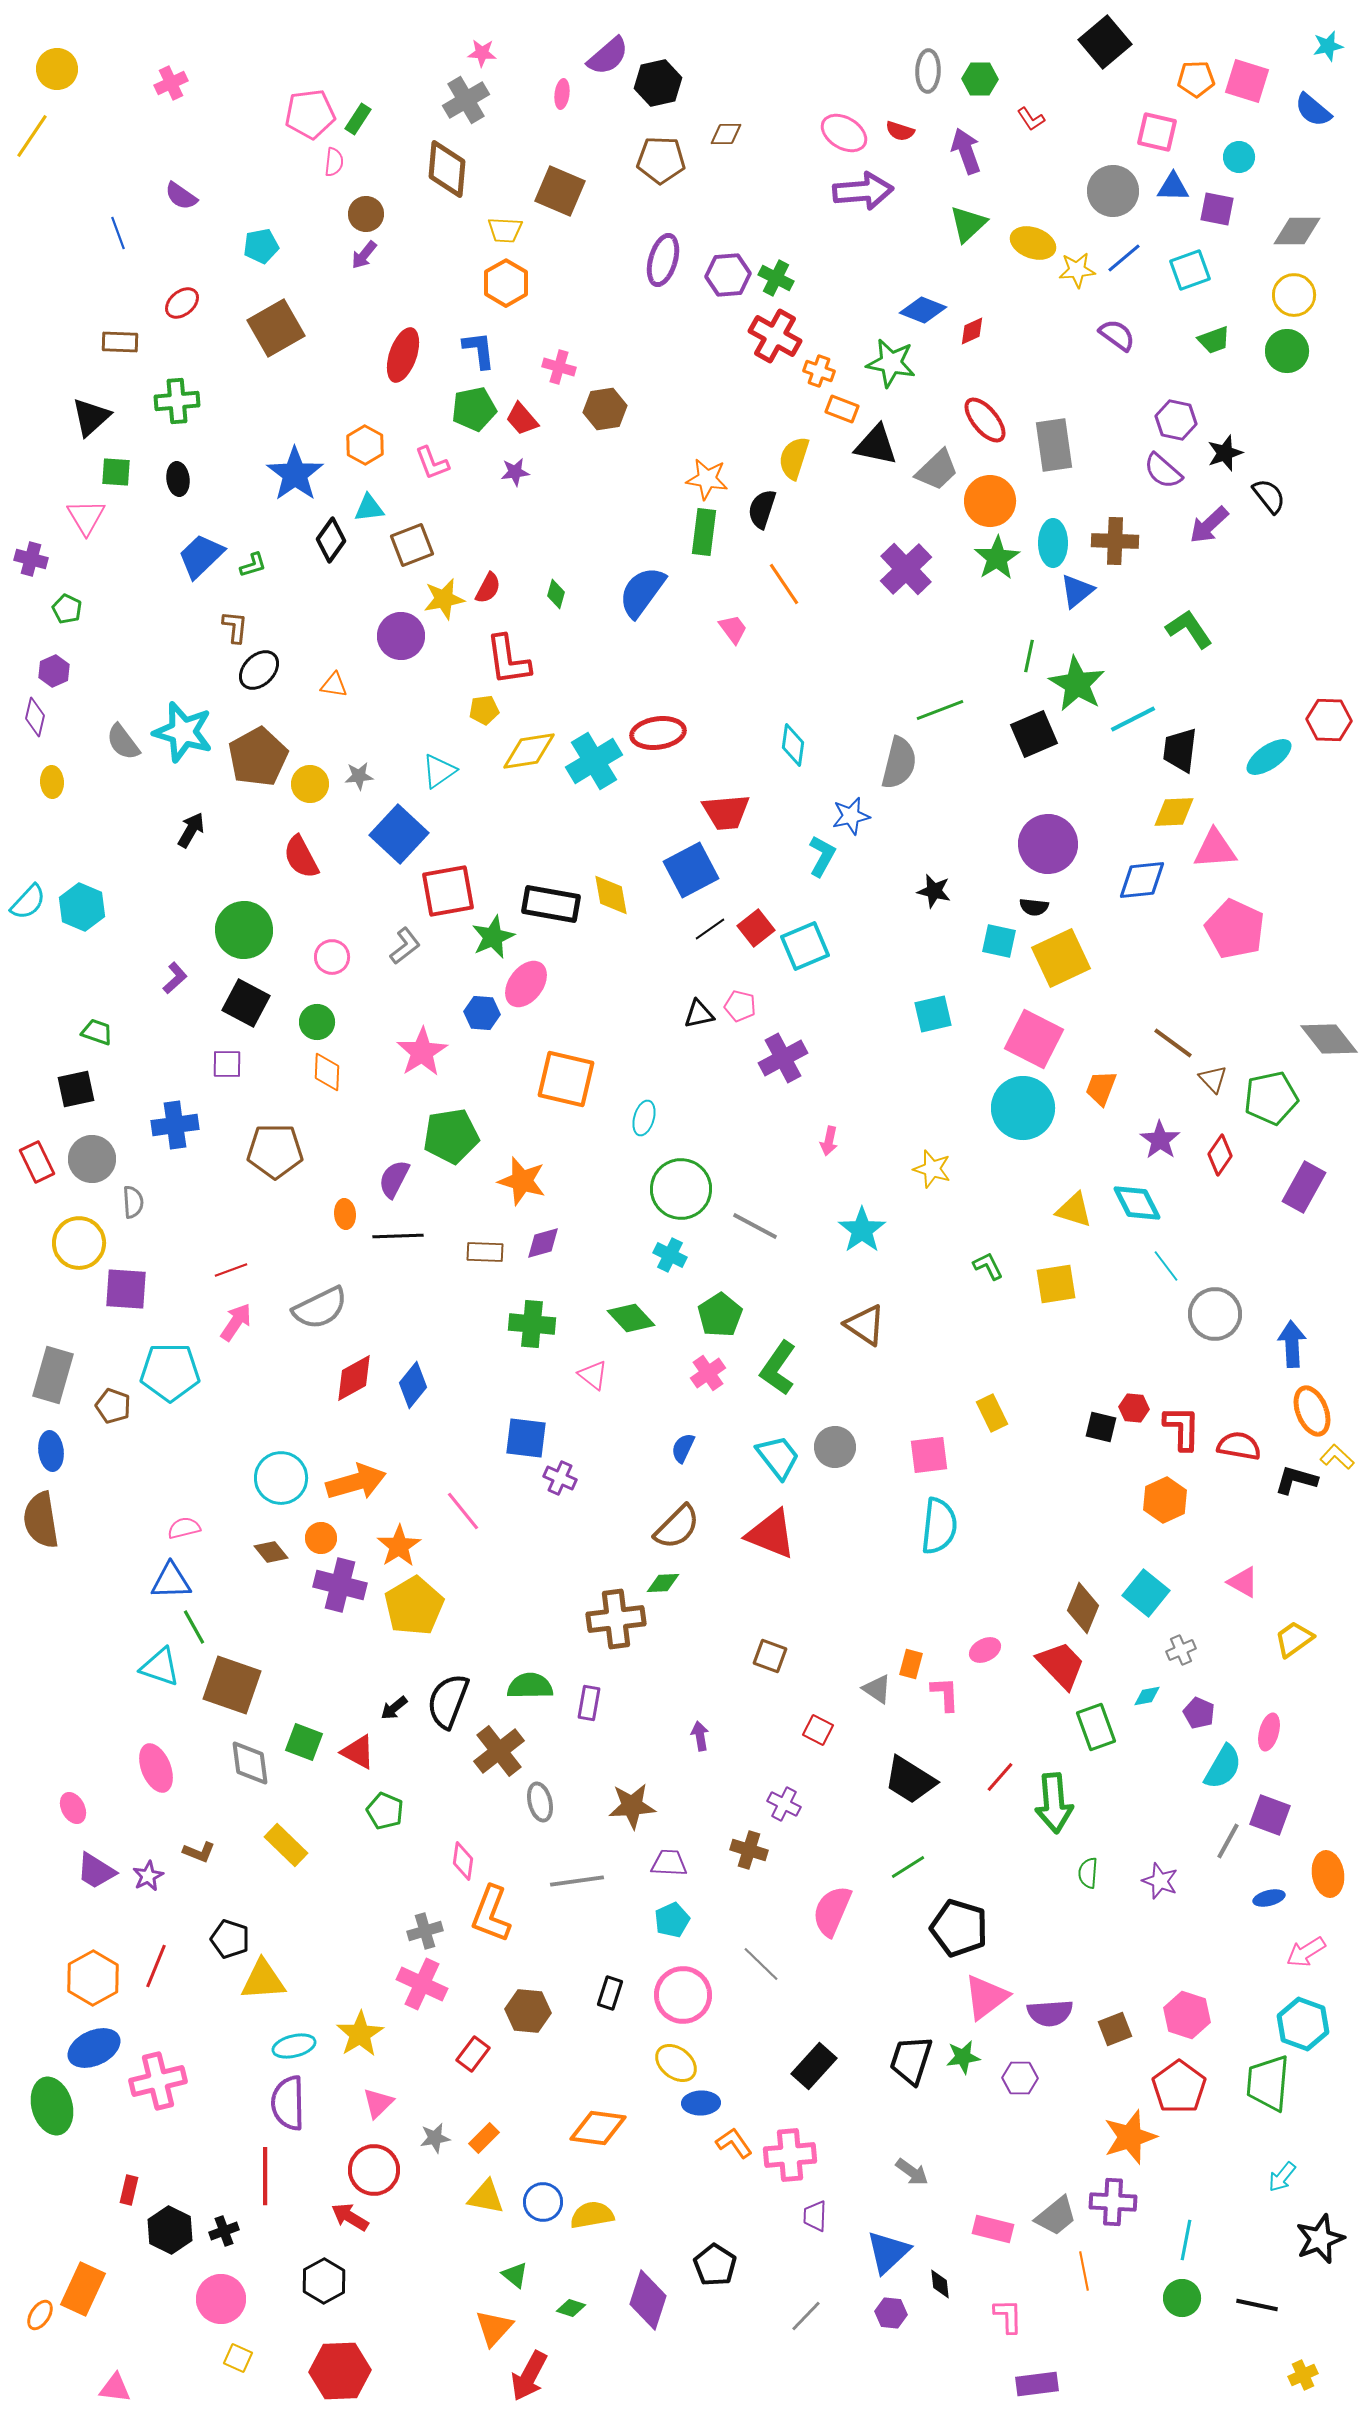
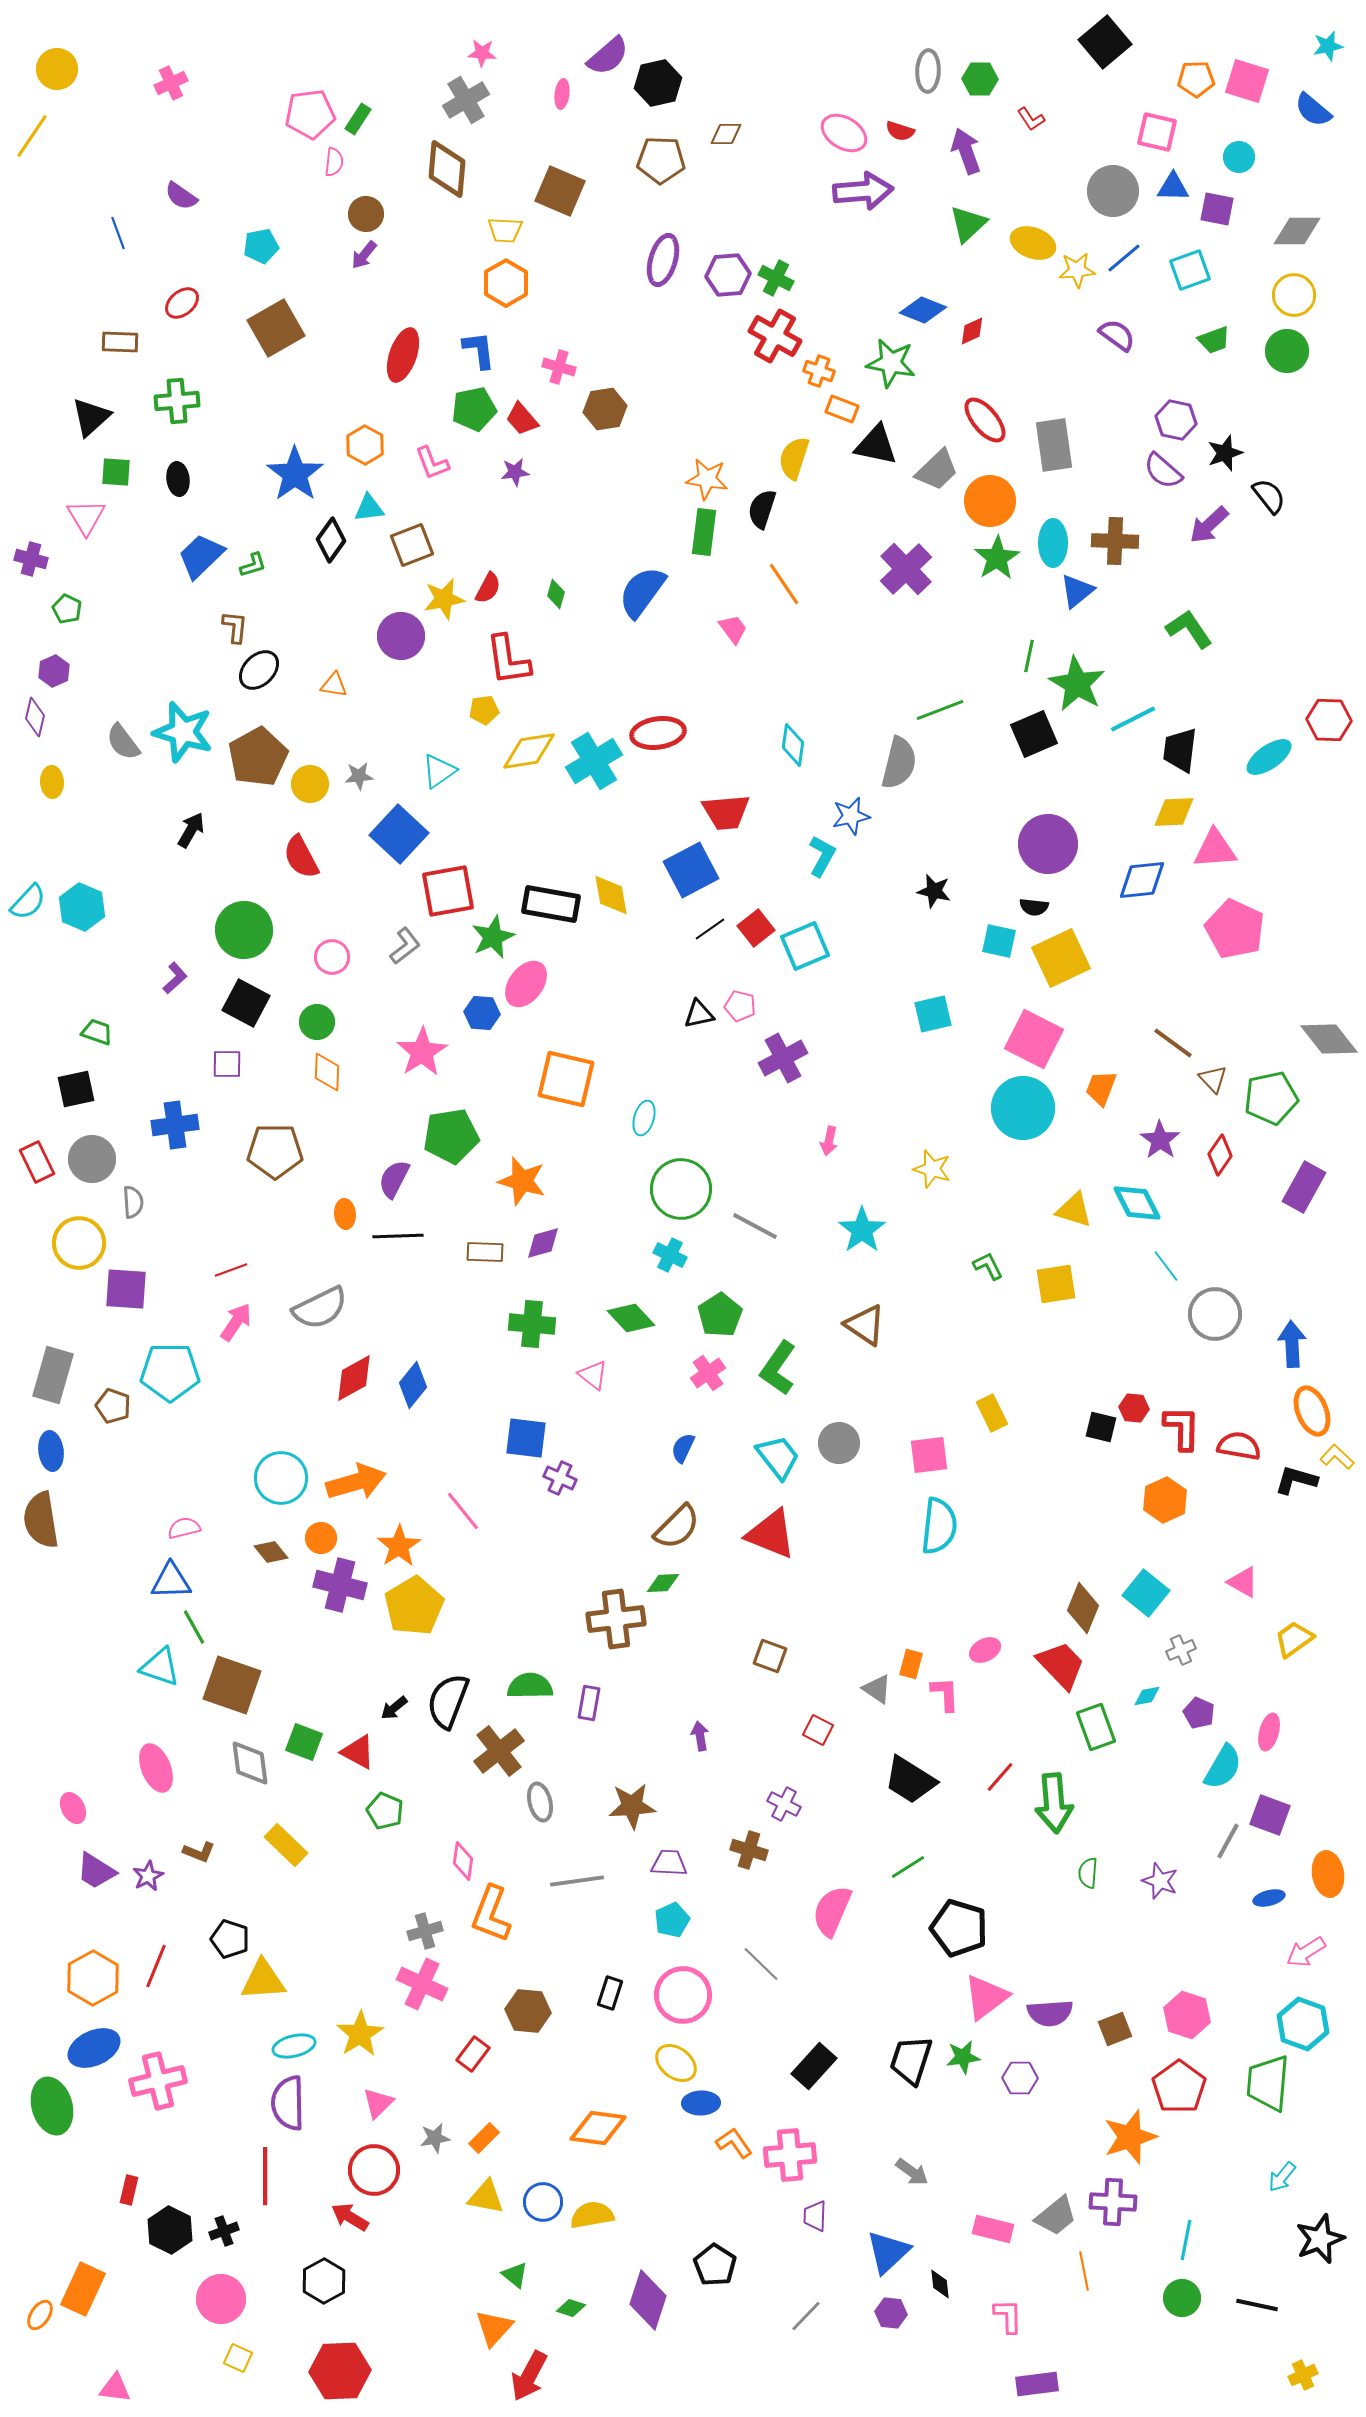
gray circle at (835, 1447): moved 4 px right, 4 px up
